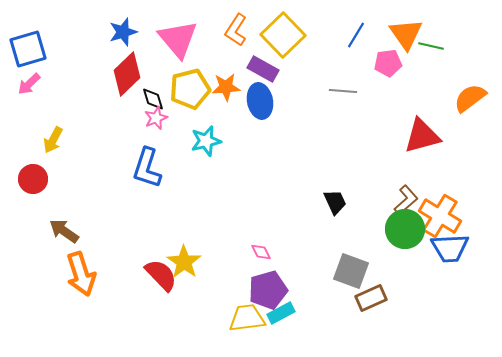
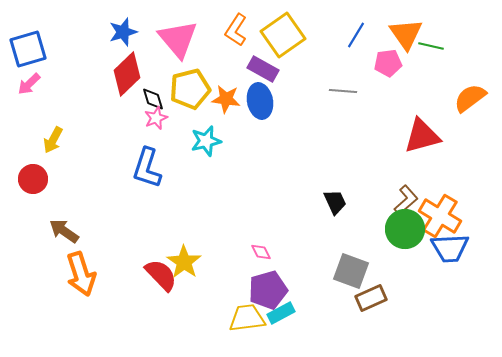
yellow square: rotated 9 degrees clockwise
orange star: moved 12 px down; rotated 12 degrees clockwise
